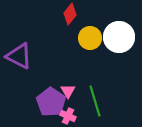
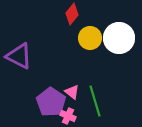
red diamond: moved 2 px right
white circle: moved 1 px down
pink triangle: moved 4 px right, 1 px down; rotated 21 degrees counterclockwise
